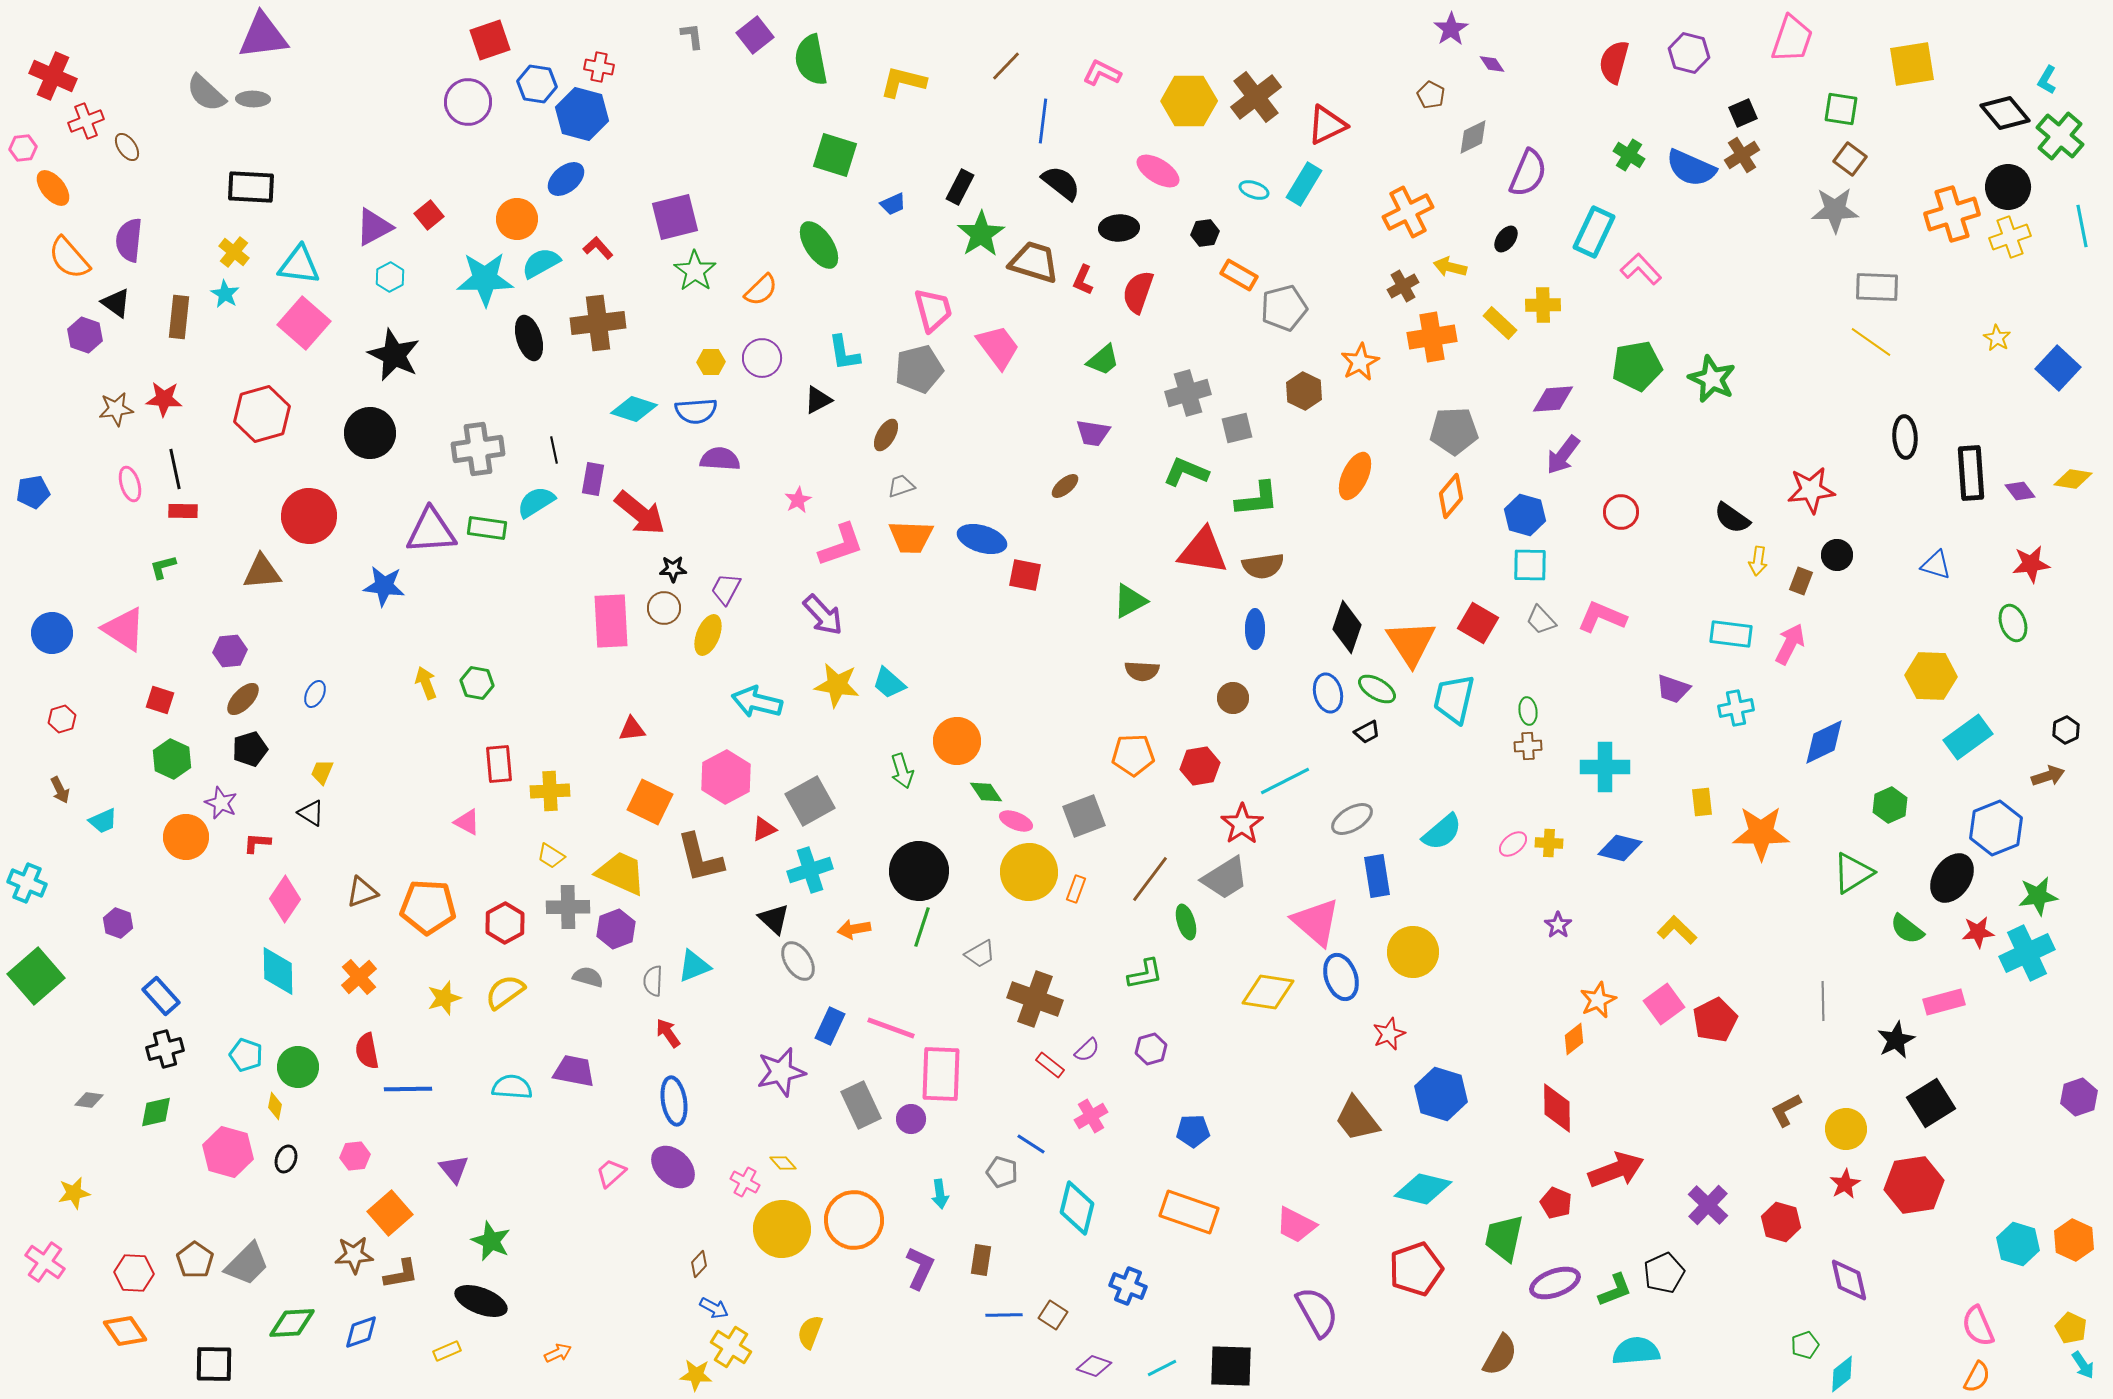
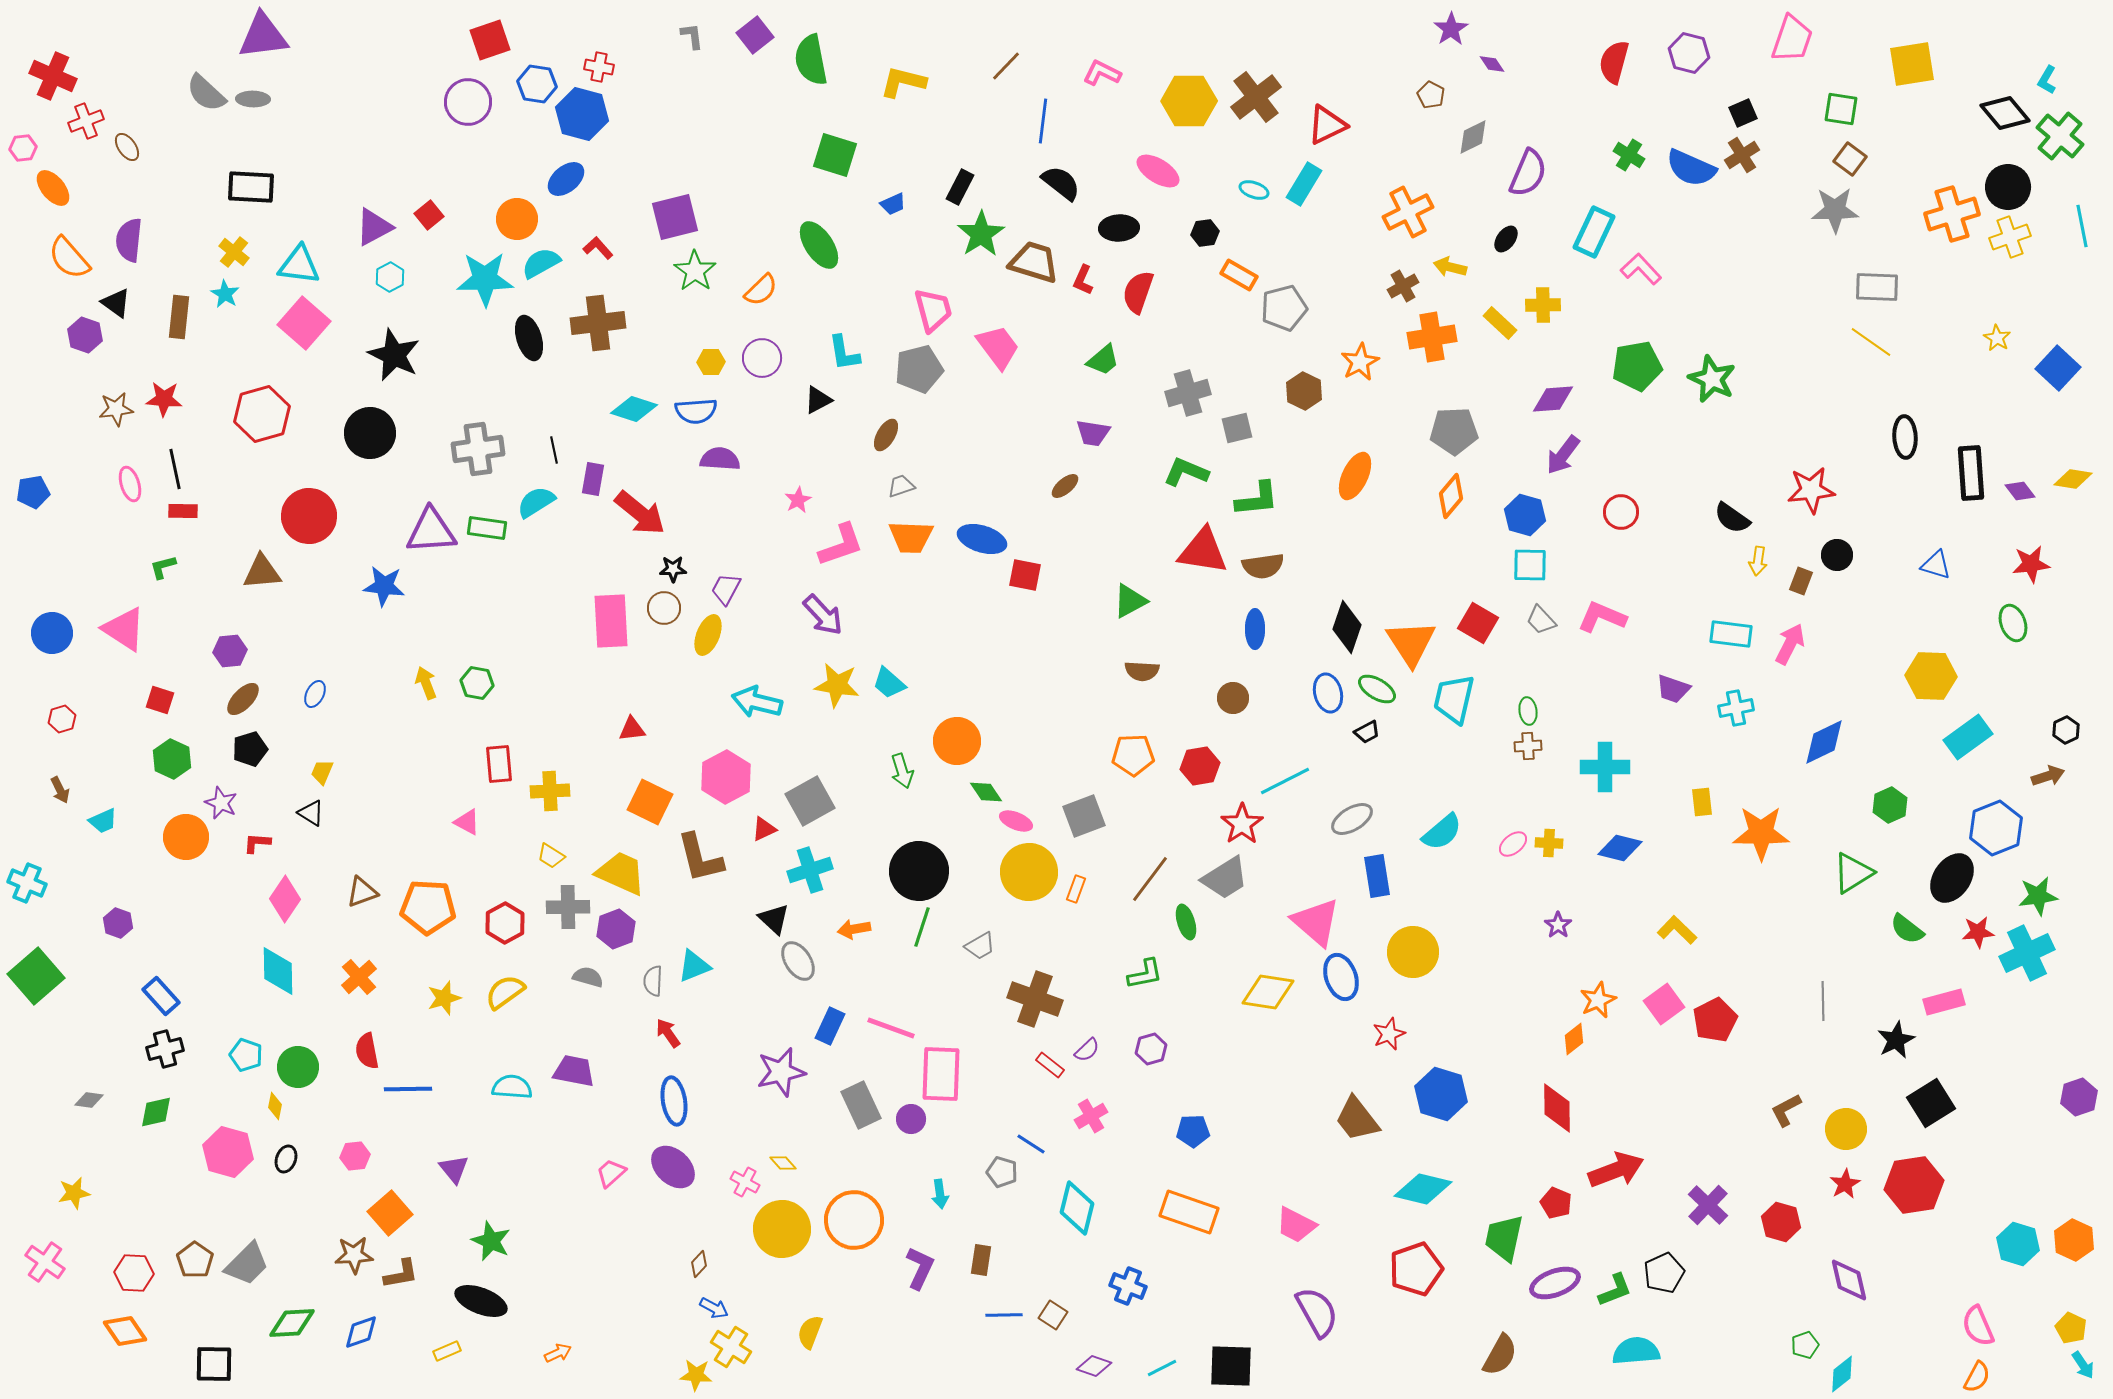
gray trapezoid at (980, 954): moved 8 px up
